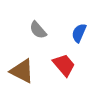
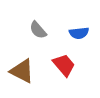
blue semicircle: rotated 120 degrees counterclockwise
